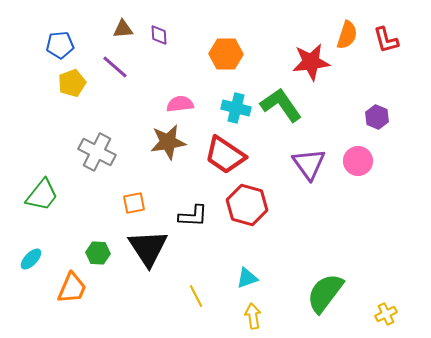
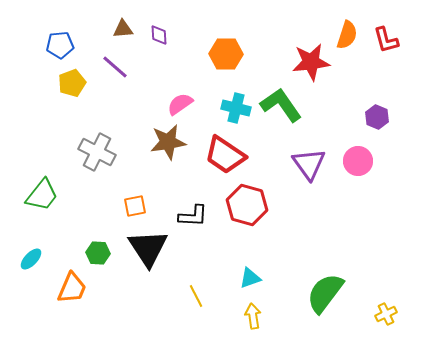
pink semicircle: rotated 28 degrees counterclockwise
orange square: moved 1 px right, 3 px down
cyan triangle: moved 3 px right
